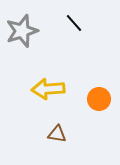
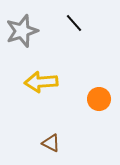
yellow arrow: moved 7 px left, 7 px up
brown triangle: moved 6 px left, 9 px down; rotated 18 degrees clockwise
